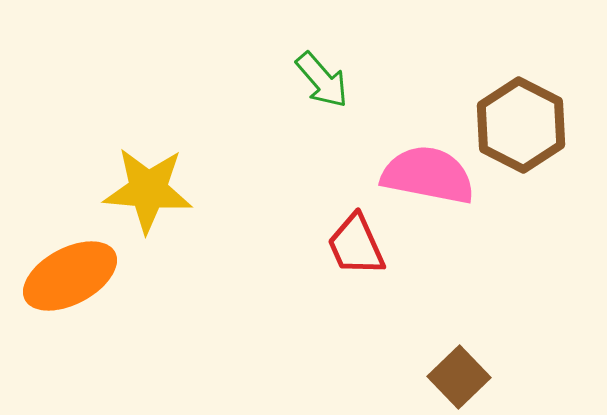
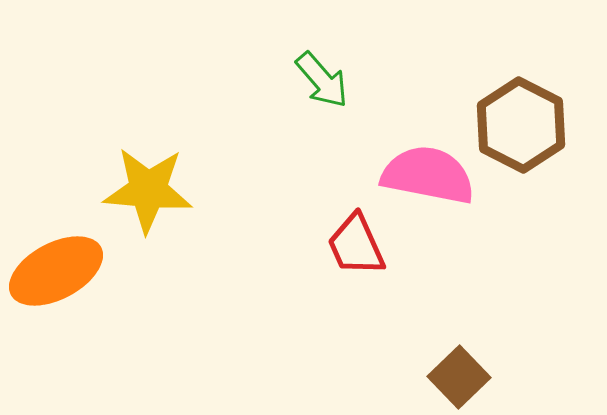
orange ellipse: moved 14 px left, 5 px up
